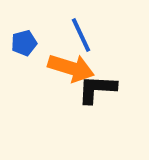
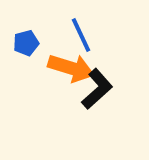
blue pentagon: moved 2 px right
black L-shape: rotated 135 degrees clockwise
